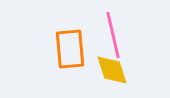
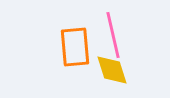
orange rectangle: moved 5 px right, 2 px up
